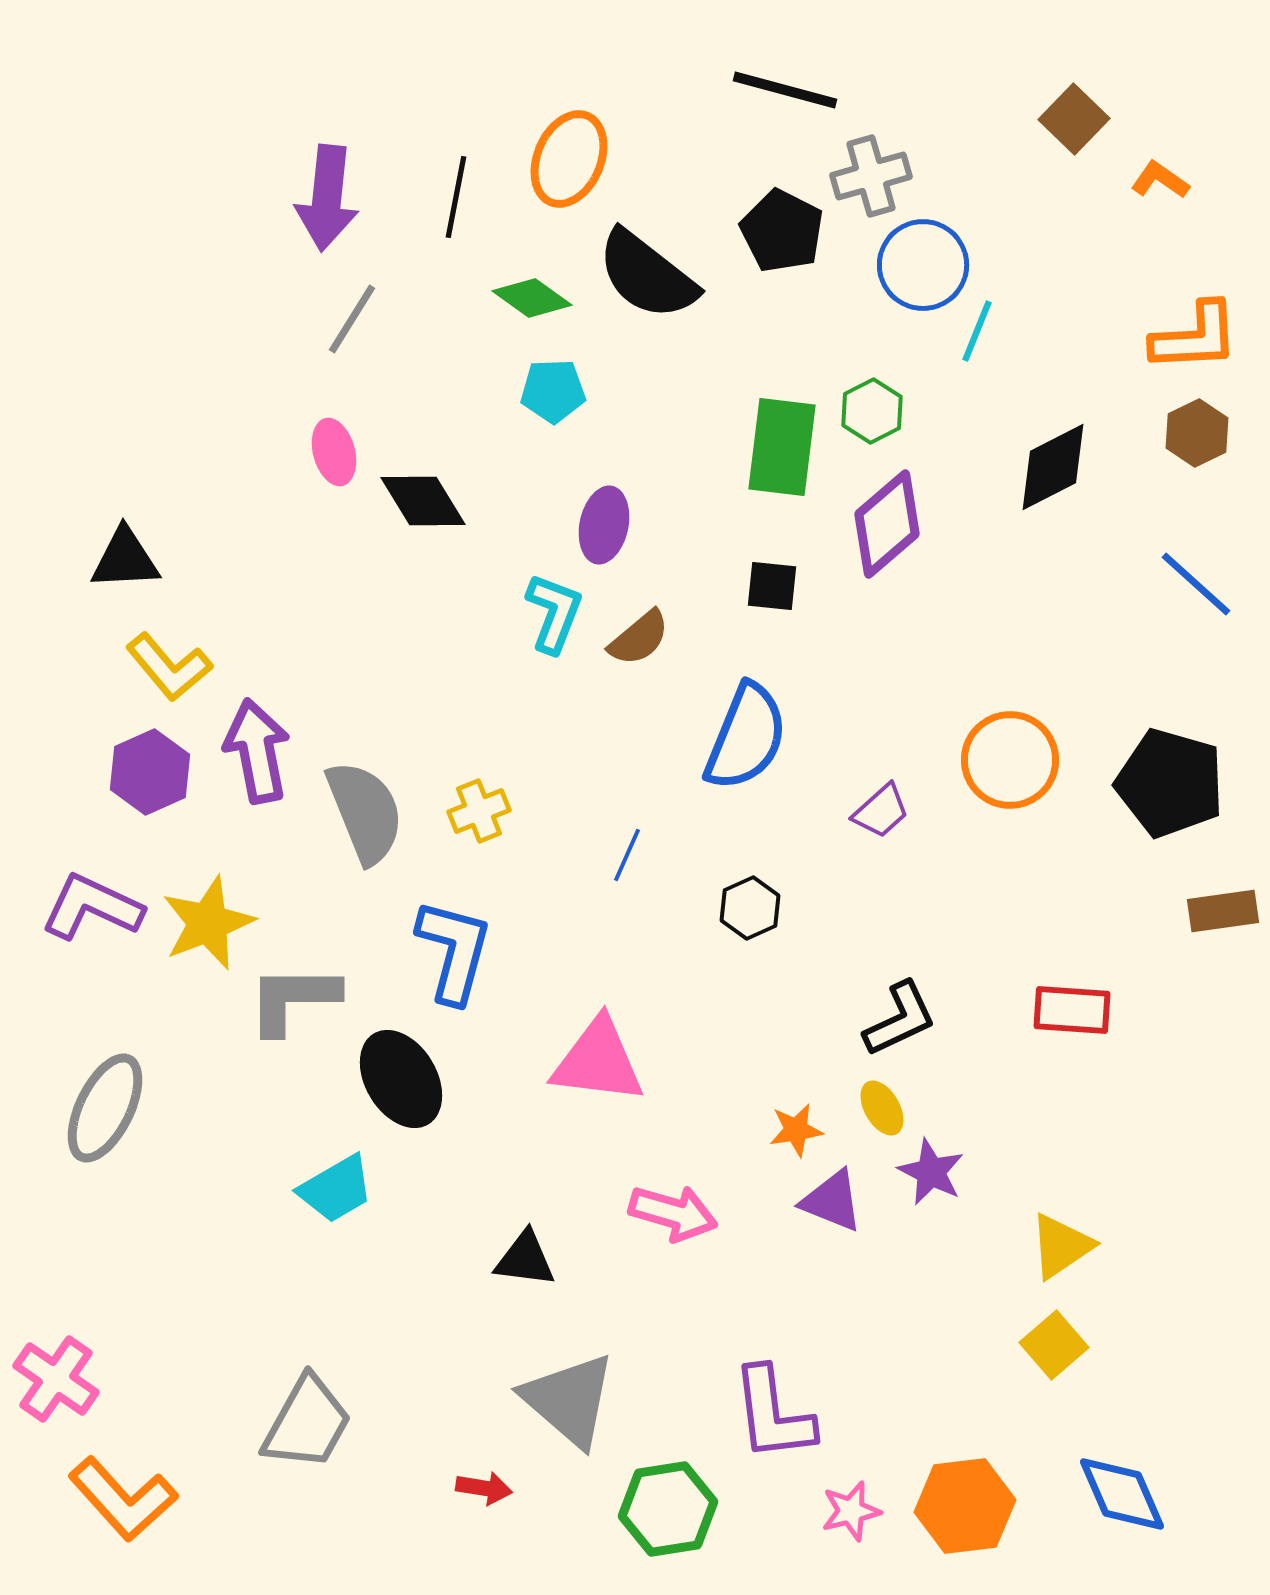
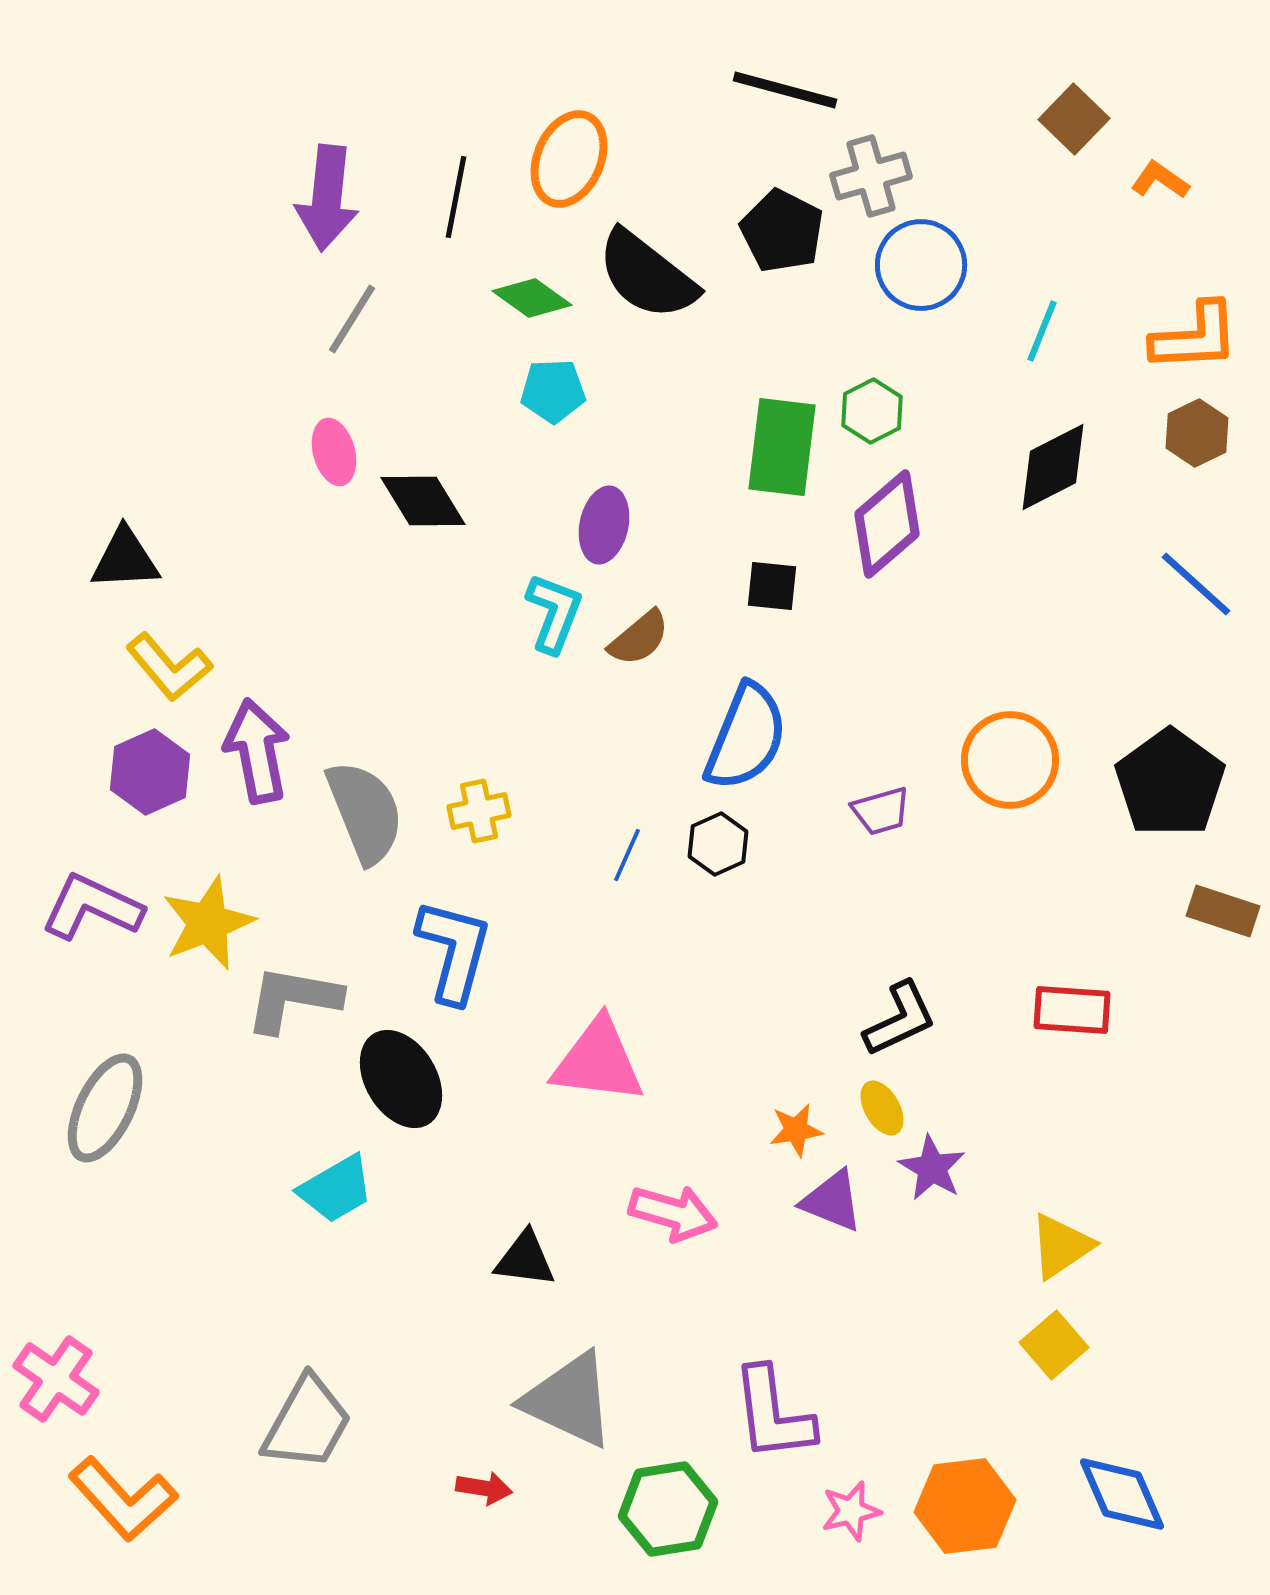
blue circle at (923, 265): moved 2 px left
cyan line at (977, 331): moved 65 px right
black pentagon at (1170, 783): rotated 20 degrees clockwise
yellow cross at (479, 811): rotated 10 degrees clockwise
purple trapezoid at (881, 811): rotated 26 degrees clockwise
black hexagon at (750, 908): moved 32 px left, 64 px up
brown rectangle at (1223, 911): rotated 26 degrees clockwise
gray L-shape at (293, 999): rotated 10 degrees clockwise
purple star at (931, 1172): moved 1 px right, 4 px up; rotated 4 degrees clockwise
gray triangle at (569, 1400): rotated 16 degrees counterclockwise
